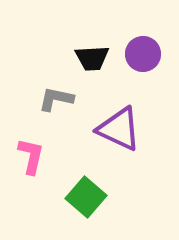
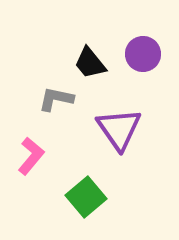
black trapezoid: moved 2 px left, 5 px down; rotated 54 degrees clockwise
purple triangle: rotated 30 degrees clockwise
pink L-shape: rotated 27 degrees clockwise
green square: rotated 9 degrees clockwise
